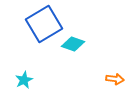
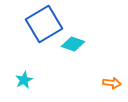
orange arrow: moved 3 px left, 4 px down
